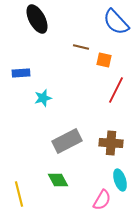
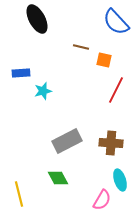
cyan star: moved 7 px up
green diamond: moved 2 px up
